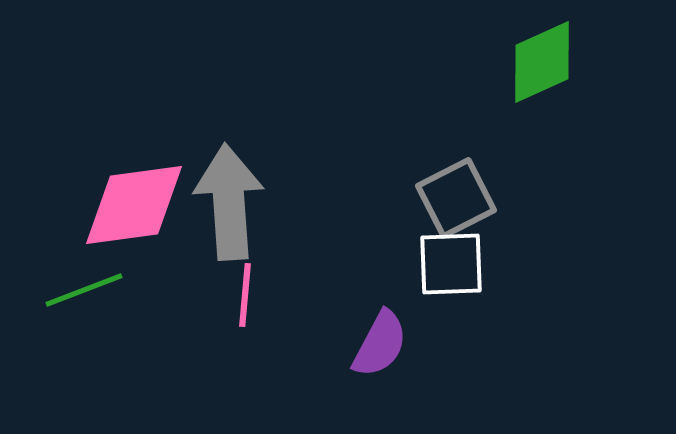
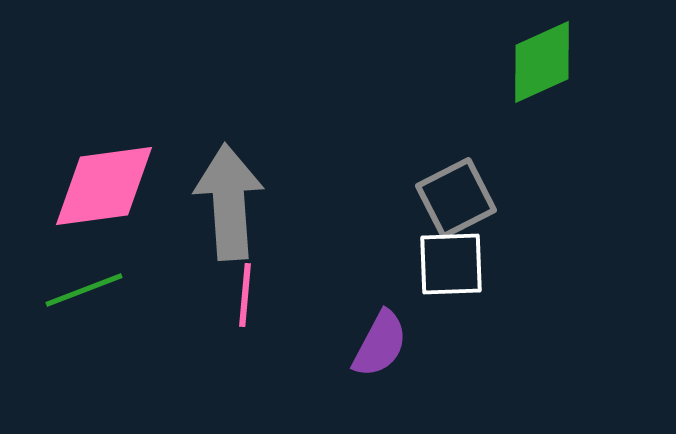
pink diamond: moved 30 px left, 19 px up
